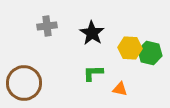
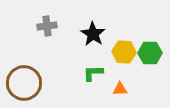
black star: moved 1 px right, 1 px down
yellow hexagon: moved 6 px left, 4 px down
green hexagon: rotated 15 degrees counterclockwise
orange triangle: rotated 14 degrees counterclockwise
